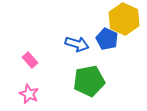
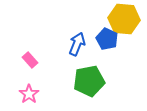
yellow hexagon: rotated 20 degrees counterclockwise
blue arrow: rotated 85 degrees counterclockwise
pink star: rotated 12 degrees clockwise
